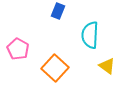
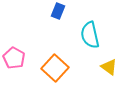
cyan semicircle: rotated 16 degrees counterclockwise
pink pentagon: moved 4 px left, 9 px down
yellow triangle: moved 2 px right, 1 px down
